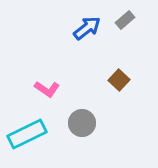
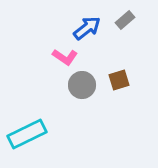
brown square: rotated 30 degrees clockwise
pink L-shape: moved 18 px right, 32 px up
gray circle: moved 38 px up
